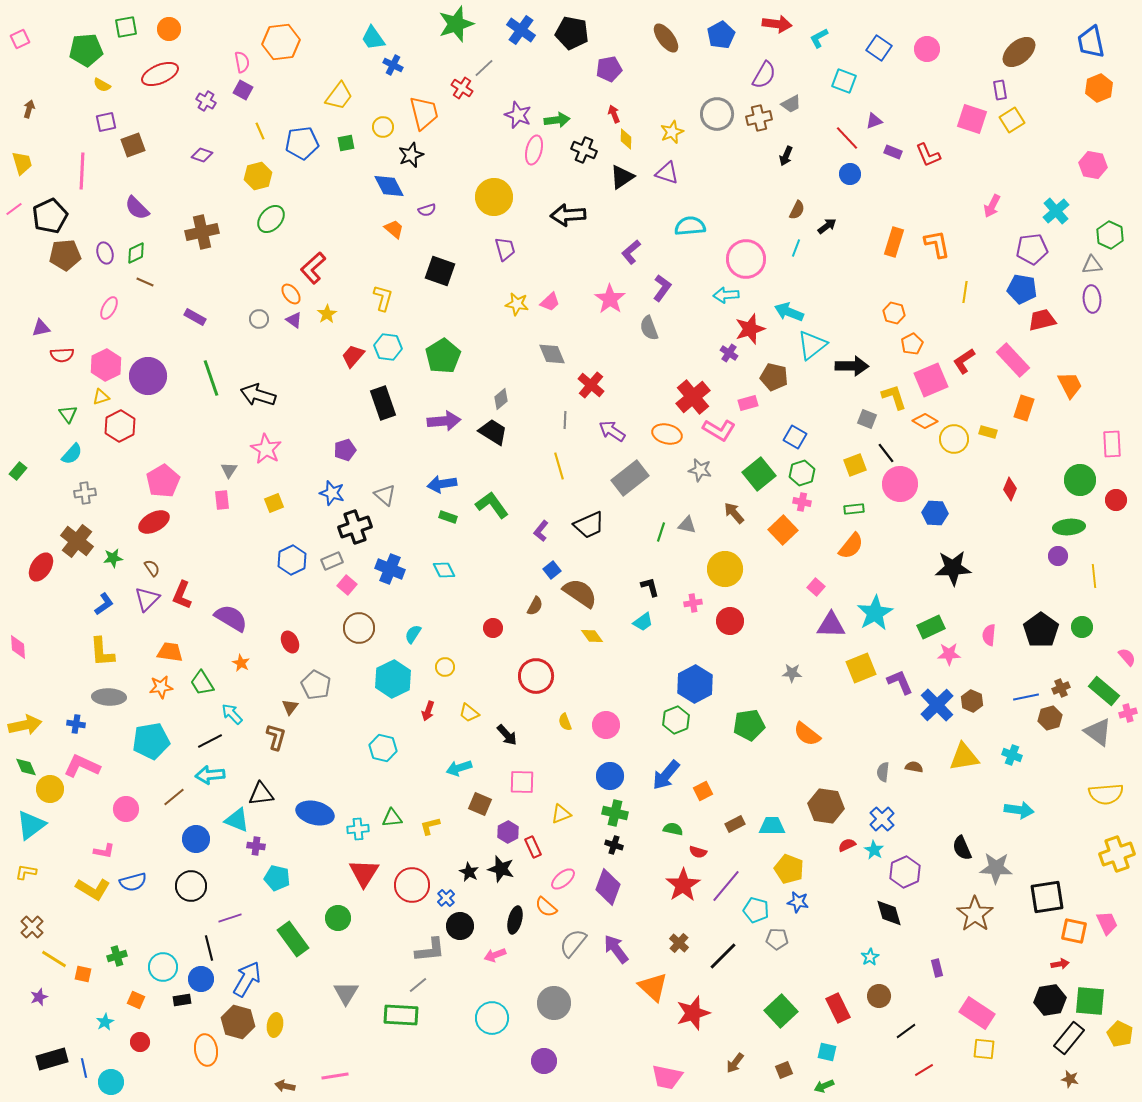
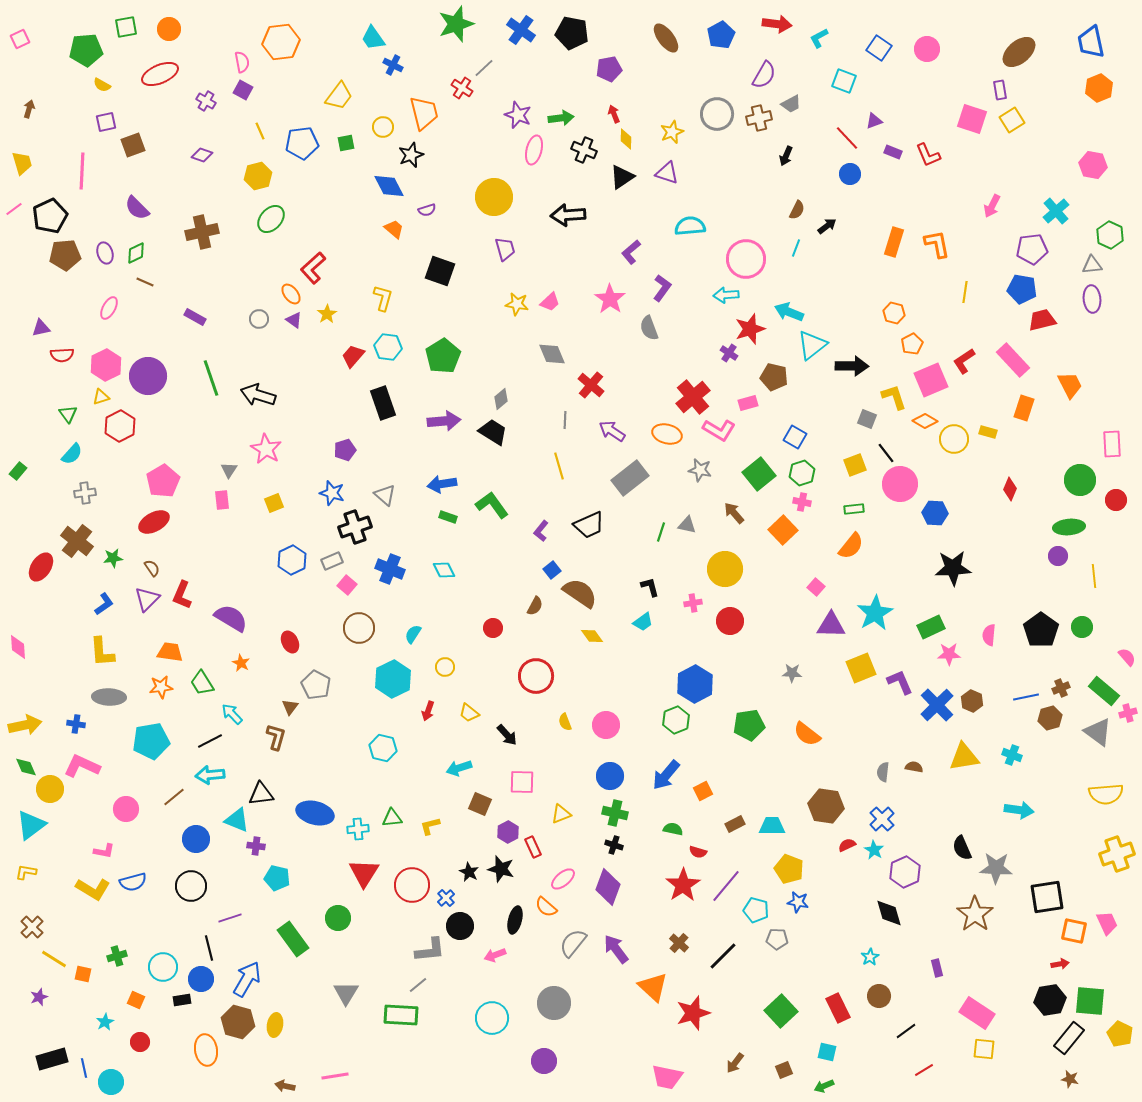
green arrow at (557, 120): moved 4 px right, 2 px up
